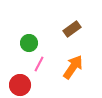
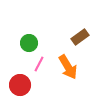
brown rectangle: moved 8 px right, 8 px down
orange arrow: moved 5 px left; rotated 115 degrees clockwise
